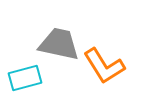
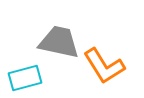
gray trapezoid: moved 2 px up
